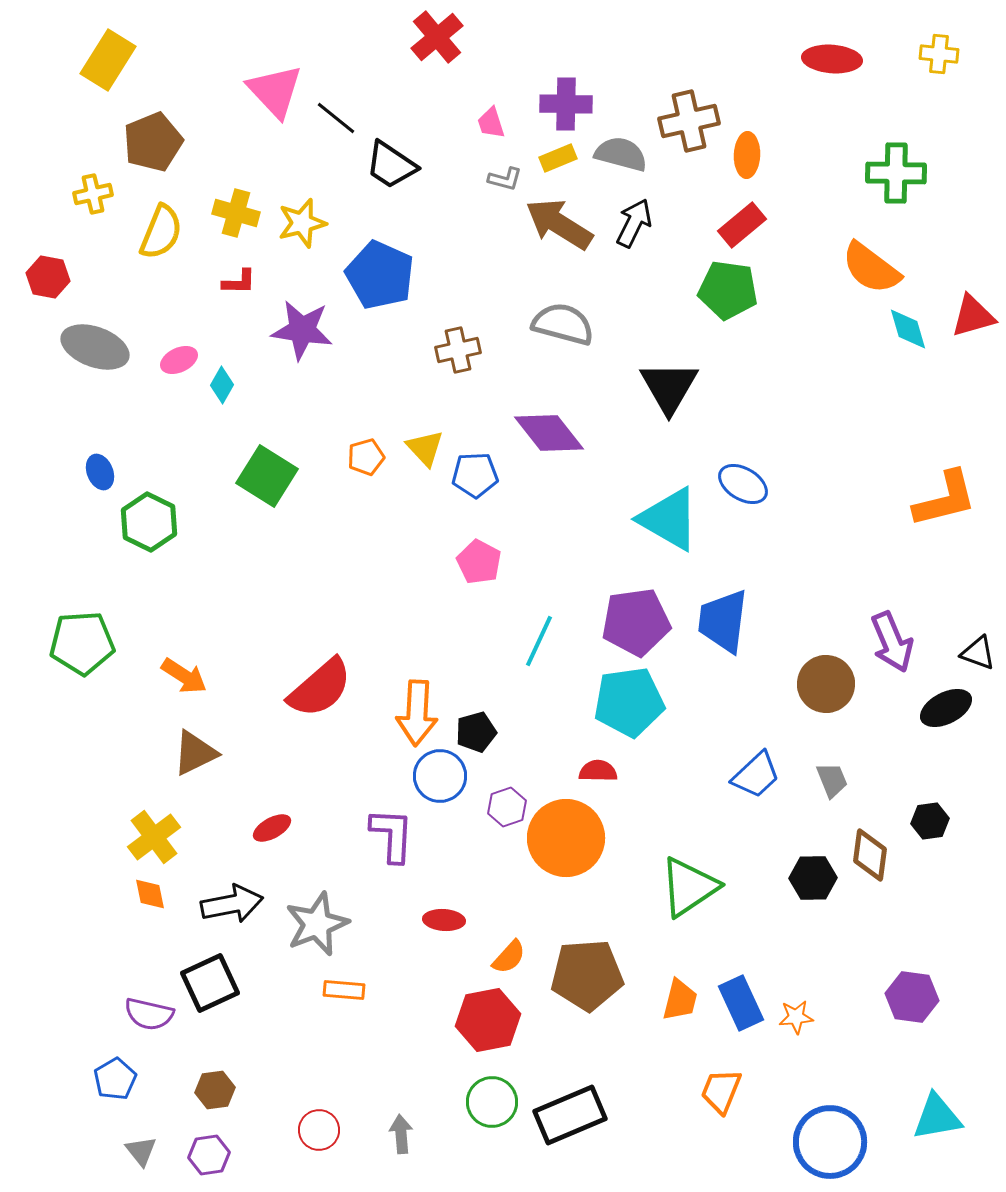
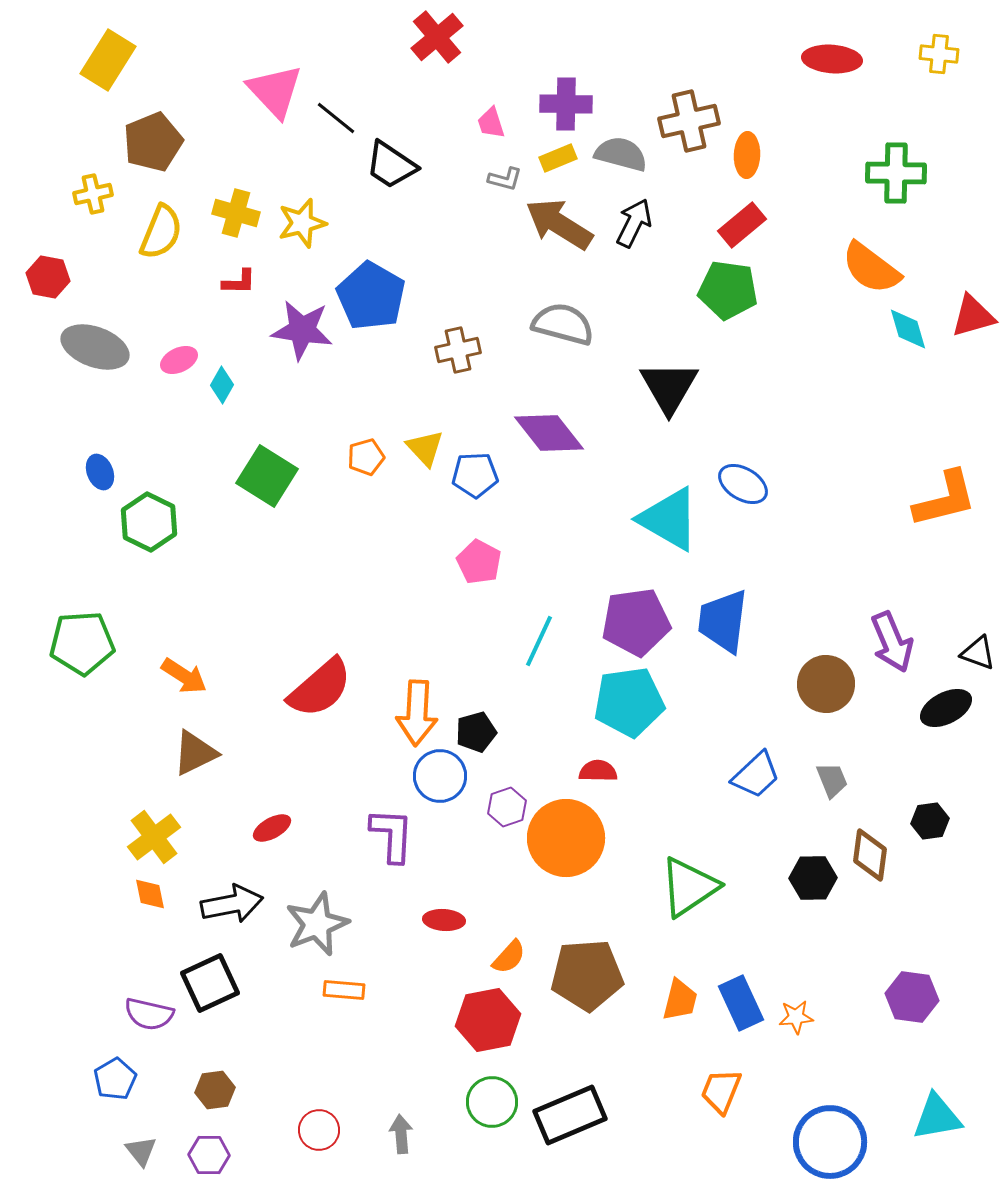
blue pentagon at (380, 275): moved 9 px left, 21 px down; rotated 6 degrees clockwise
purple hexagon at (209, 1155): rotated 9 degrees clockwise
